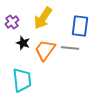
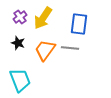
purple cross: moved 8 px right, 5 px up
blue rectangle: moved 1 px left, 2 px up
black star: moved 5 px left
cyan trapezoid: moved 2 px left; rotated 15 degrees counterclockwise
